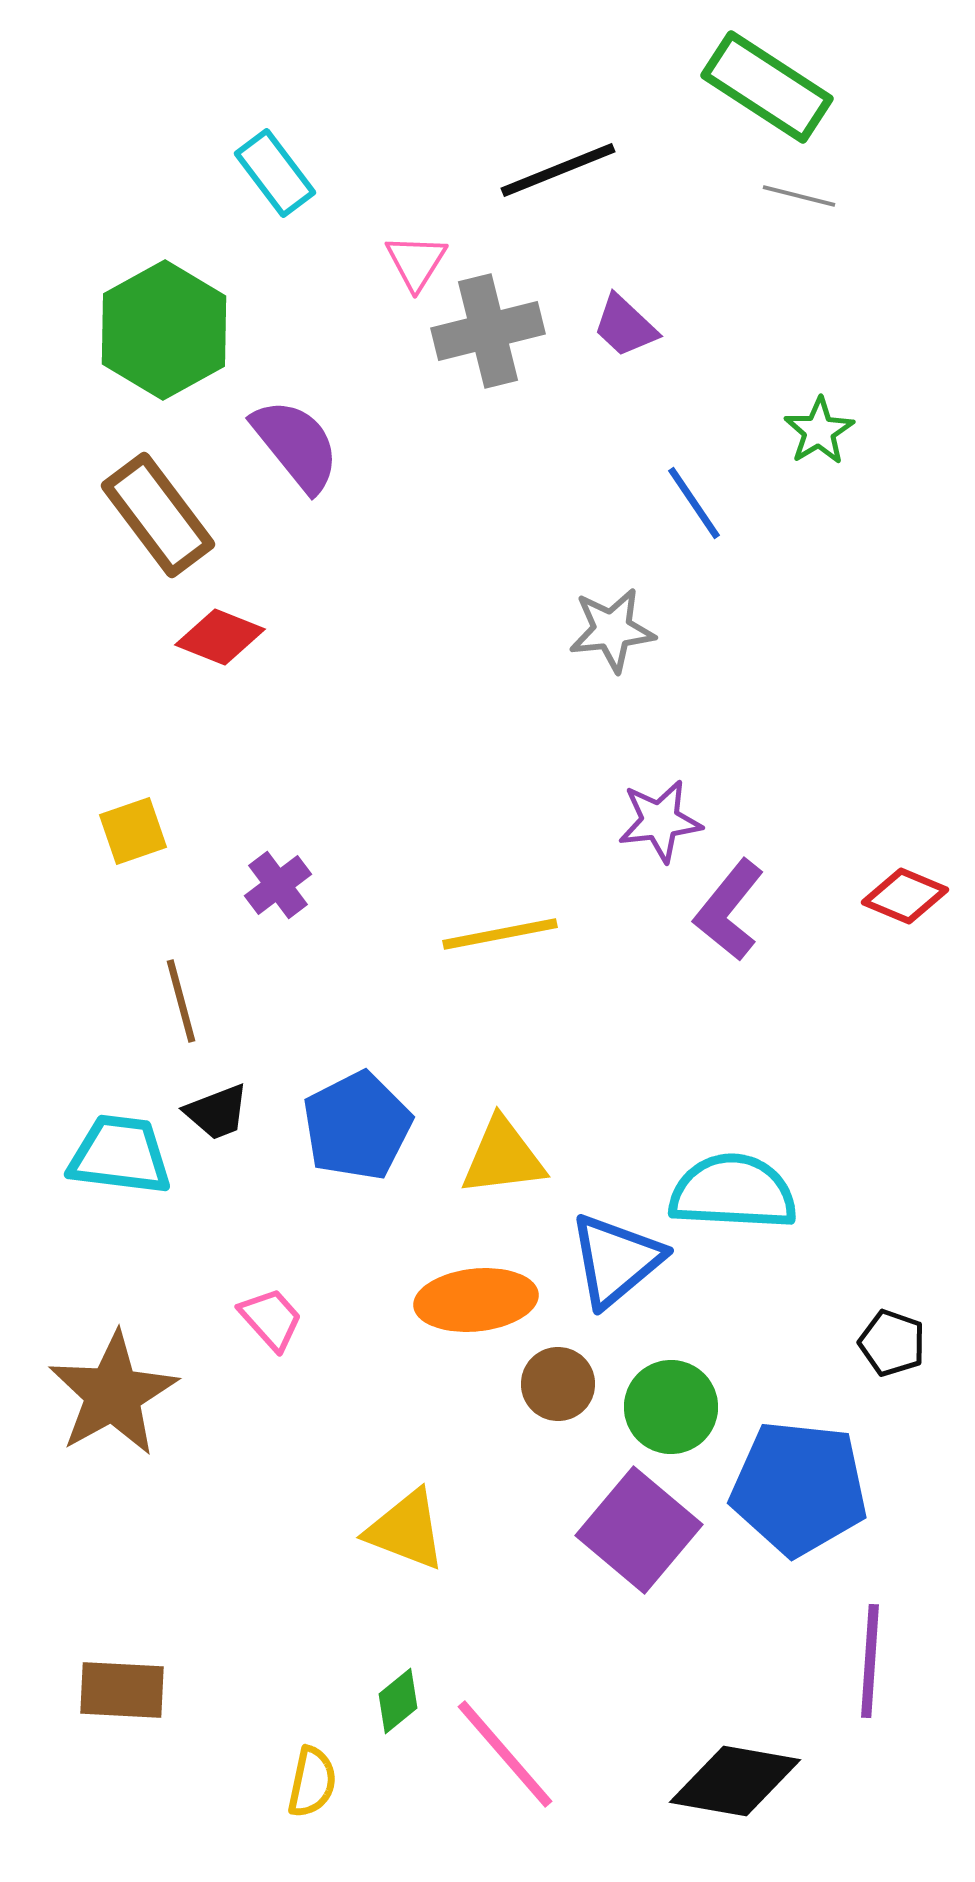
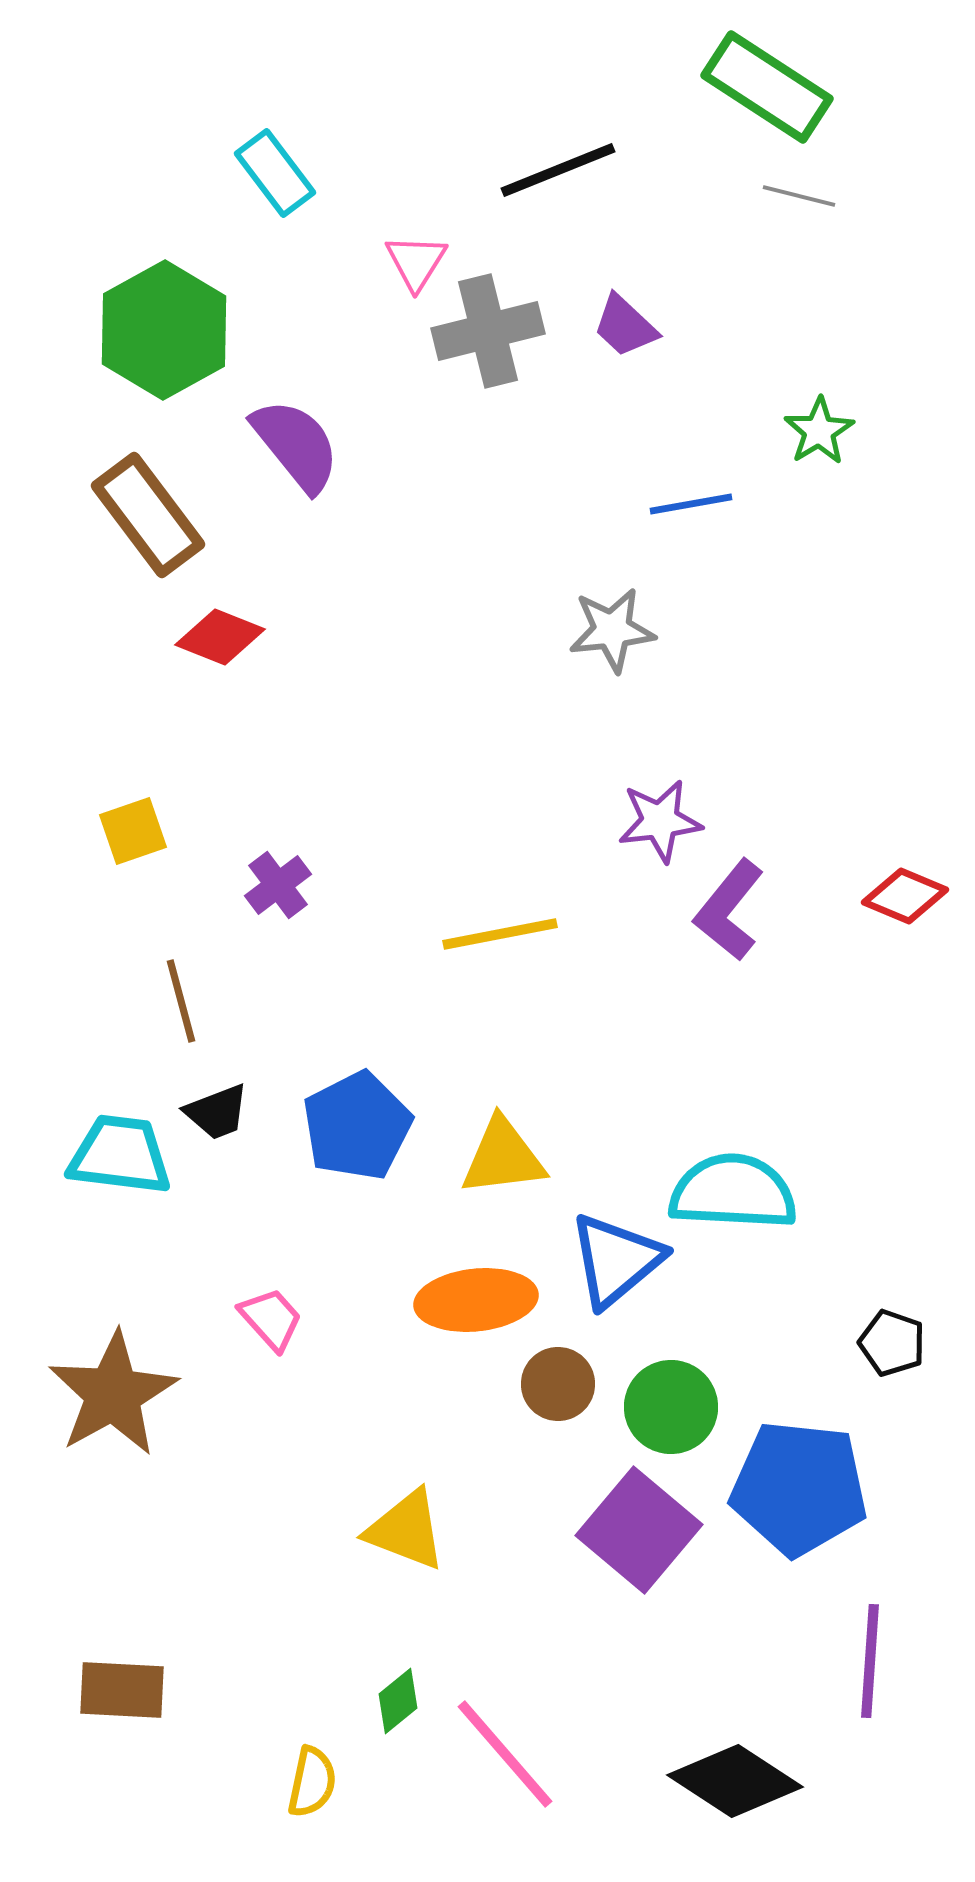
blue line at (694, 503): moved 3 px left, 1 px down; rotated 66 degrees counterclockwise
brown rectangle at (158, 515): moved 10 px left
black diamond at (735, 1781): rotated 23 degrees clockwise
